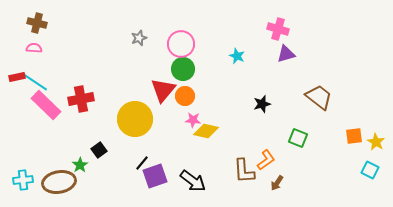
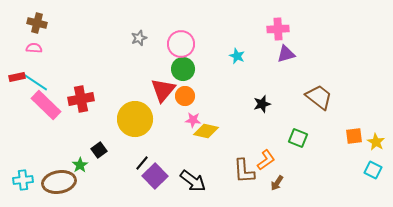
pink cross: rotated 20 degrees counterclockwise
cyan square: moved 3 px right
purple square: rotated 25 degrees counterclockwise
